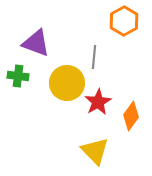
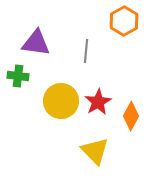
purple triangle: rotated 12 degrees counterclockwise
gray line: moved 8 px left, 6 px up
yellow circle: moved 6 px left, 18 px down
orange diamond: rotated 8 degrees counterclockwise
